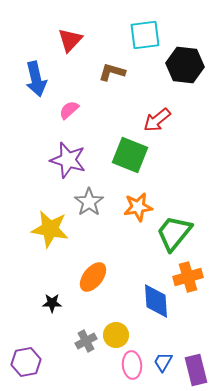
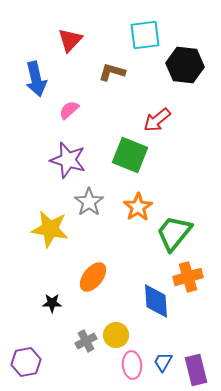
orange star: rotated 24 degrees counterclockwise
